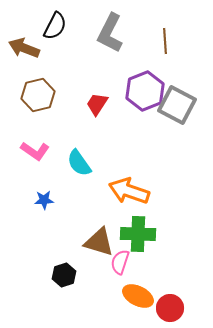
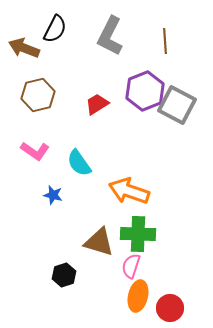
black semicircle: moved 3 px down
gray L-shape: moved 3 px down
red trapezoid: rotated 25 degrees clockwise
blue star: moved 9 px right, 5 px up; rotated 18 degrees clockwise
pink semicircle: moved 11 px right, 4 px down
orange ellipse: rotated 76 degrees clockwise
